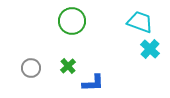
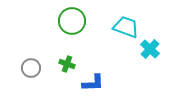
cyan trapezoid: moved 14 px left, 5 px down
green cross: moved 1 px left, 2 px up; rotated 28 degrees counterclockwise
